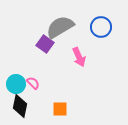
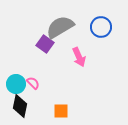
orange square: moved 1 px right, 2 px down
